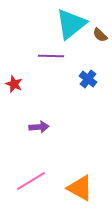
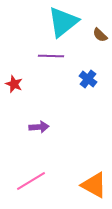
cyan triangle: moved 8 px left, 2 px up
orange triangle: moved 14 px right, 3 px up
